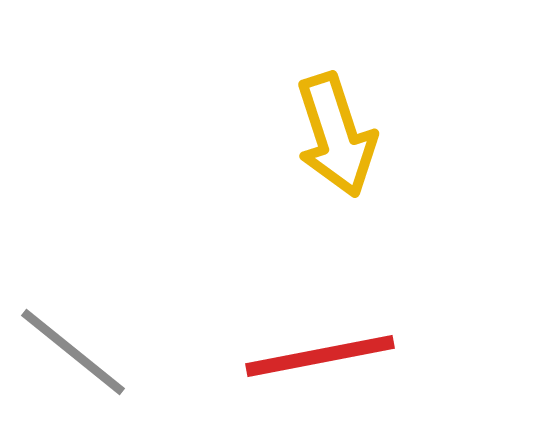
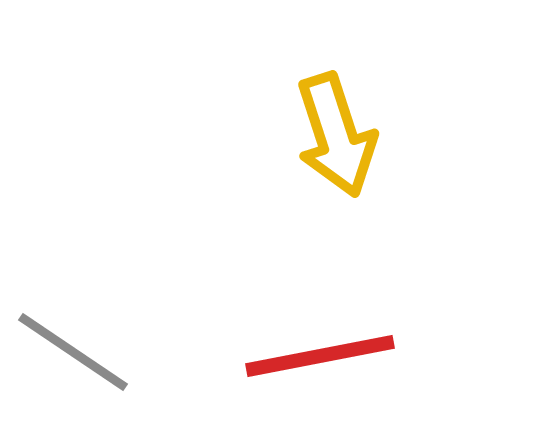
gray line: rotated 5 degrees counterclockwise
